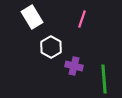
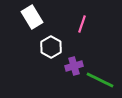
pink line: moved 5 px down
purple cross: rotated 30 degrees counterclockwise
green line: moved 4 px left, 1 px down; rotated 60 degrees counterclockwise
